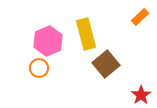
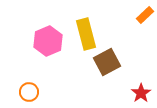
orange rectangle: moved 5 px right, 2 px up
brown square: moved 1 px right, 2 px up; rotated 12 degrees clockwise
orange circle: moved 10 px left, 24 px down
red star: moved 2 px up
